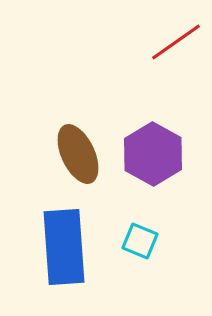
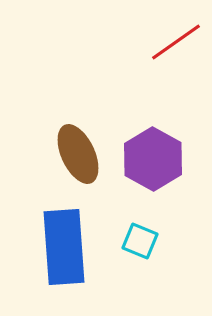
purple hexagon: moved 5 px down
